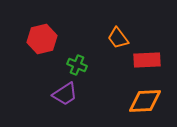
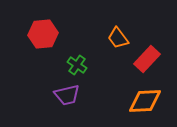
red hexagon: moved 1 px right, 5 px up; rotated 8 degrees clockwise
red rectangle: moved 1 px up; rotated 44 degrees counterclockwise
green cross: rotated 12 degrees clockwise
purple trapezoid: moved 2 px right, 1 px down; rotated 20 degrees clockwise
